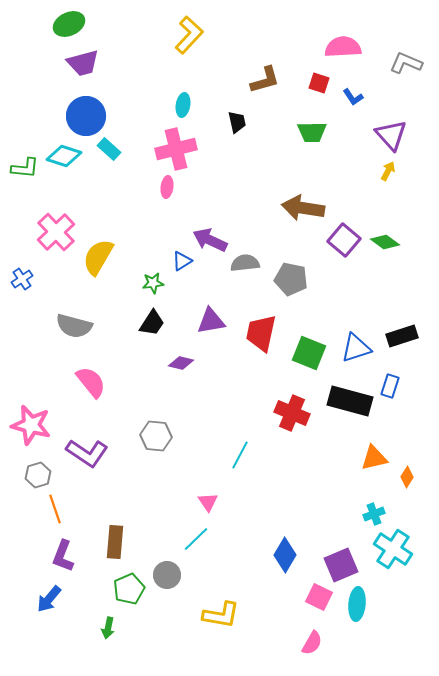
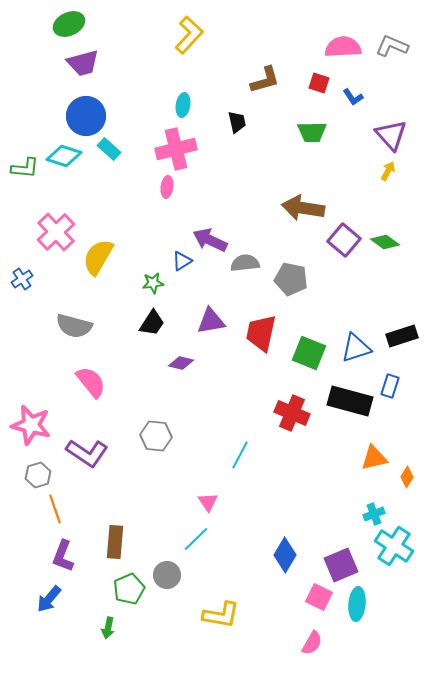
gray L-shape at (406, 63): moved 14 px left, 17 px up
cyan cross at (393, 549): moved 1 px right, 3 px up
